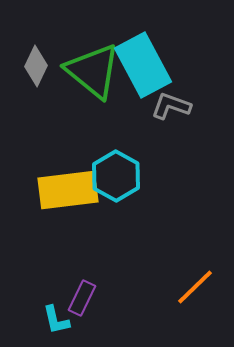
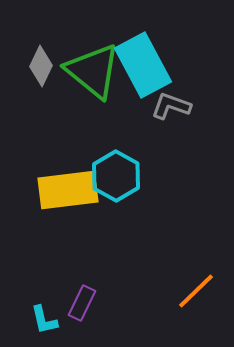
gray diamond: moved 5 px right
orange line: moved 1 px right, 4 px down
purple rectangle: moved 5 px down
cyan L-shape: moved 12 px left
